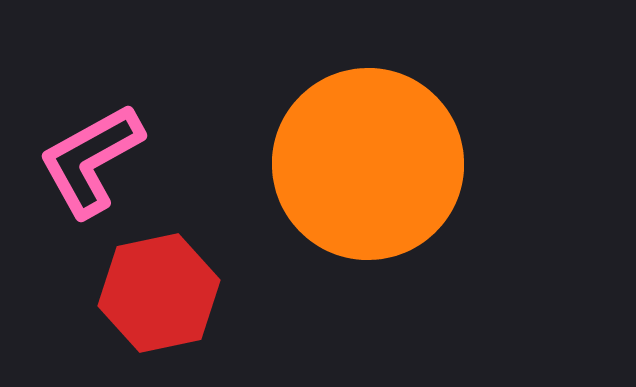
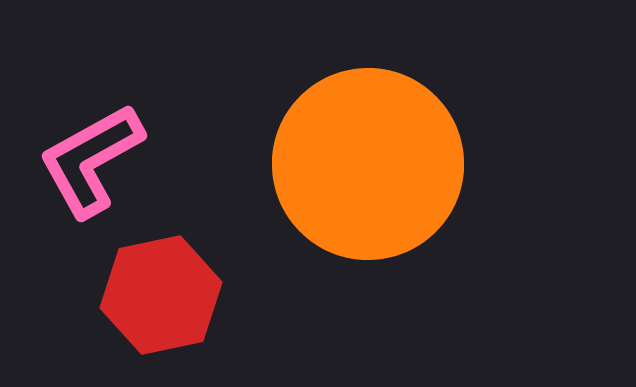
red hexagon: moved 2 px right, 2 px down
